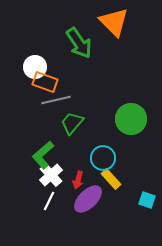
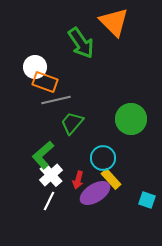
green arrow: moved 2 px right
purple ellipse: moved 7 px right, 6 px up; rotated 12 degrees clockwise
